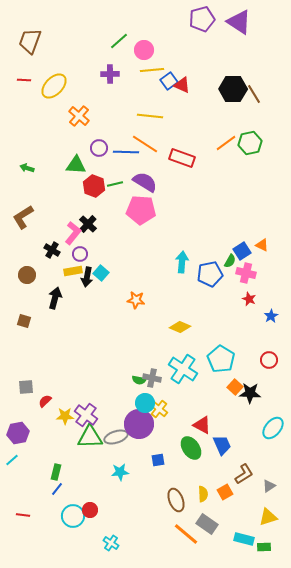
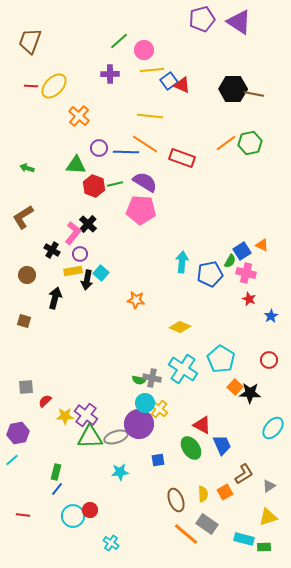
red line at (24, 80): moved 7 px right, 6 px down
brown line at (254, 94): rotated 48 degrees counterclockwise
black arrow at (87, 277): moved 3 px down
